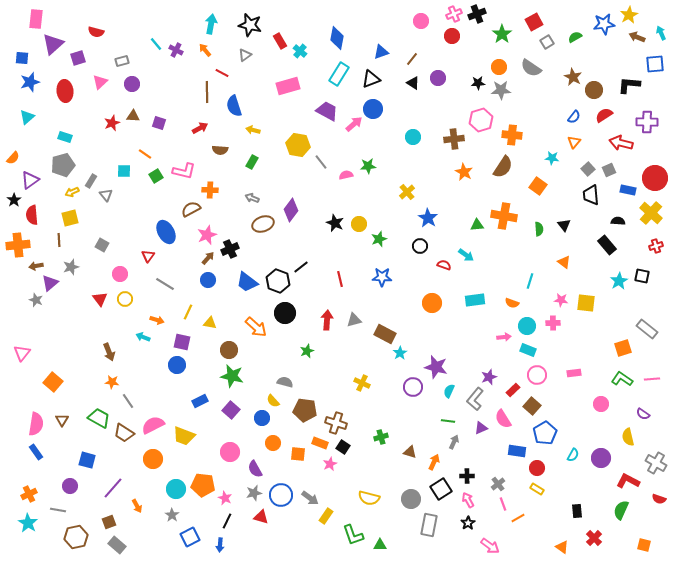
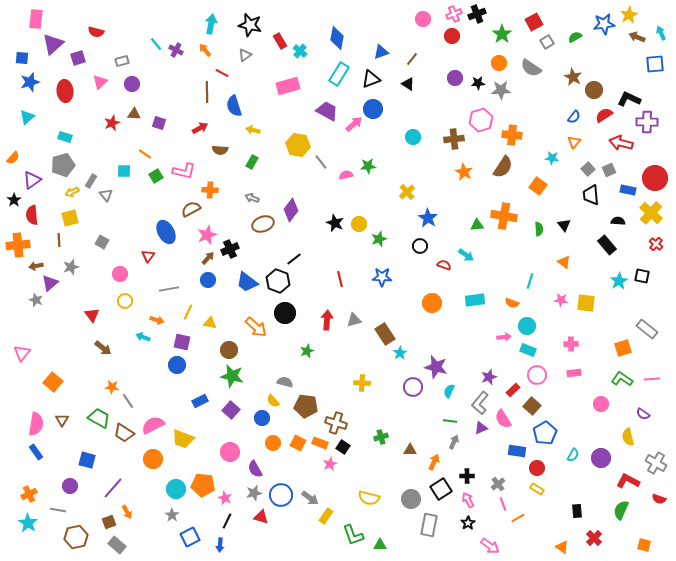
pink circle at (421, 21): moved 2 px right, 2 px up
orange circle at (499, 67): moved 4 px up
purple circle at (438, 78): moved 17 px right
black triangle at (413, 83): moved 5 px left, 1 px down
black L-shape at (629, 85): moved 14 px down; rotated 20 degrees clockwise
brown triangle at (133, 116): moved 1 px right, 2 px up
purple triangle at (30, 180): moved 2 px right
gray square at (102, 245): moved 3 px up
red cross at (656, 246): moved 2 px up; rotated 32 degrees counterclockwise
black line at (301, 267): moved 7 px left, 8 px up
gray line at (165, 284): moved 4 px right, 5 px down; rotated 42 degrees counterclockwise
red triangle at (100, 299): moved 8 px left, 16 px down
yellow circle at (125, 299): moved 2 px down
pink cross at (553, 323): moved 18 px right, 21 px down
brown rectangle at (385, 334): rotated 30 degrees clockwise
brown arrow at (109, 352): moved 6 px left, 4 px up; rotated 30 degrees counterclockwise
orange star at (112, 382): moved 5 px down
yellow cross at (362, 383): rotated 21 degrees counterclockwise
gray L-shape at (475, 399): moved 5 px right, 4 px down
brown pentagon at (305, 410): moved 1 px right, 4 px up
green line at (448, 421): moved 2 px right
yellow trapezoid at (184, 436): moved 1 px left, 3 px down
brown triangle at (410, 452): moved 2 px up; rotated 16 degrees counterclockwise
orange square at (298, 454): moved 11 px up; rotated 21 degrees clockwise
orange arrow at (137, 506): moved 10 px left, 6 px down
